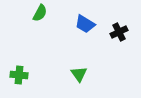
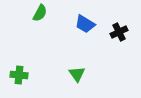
green triangle: moved 2 px left
